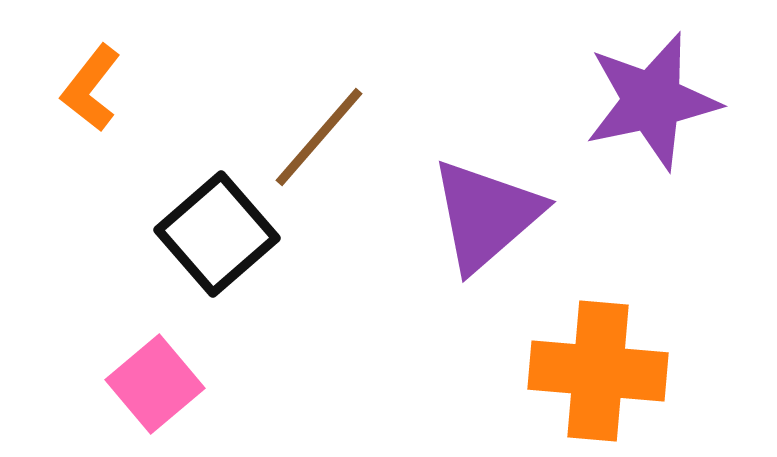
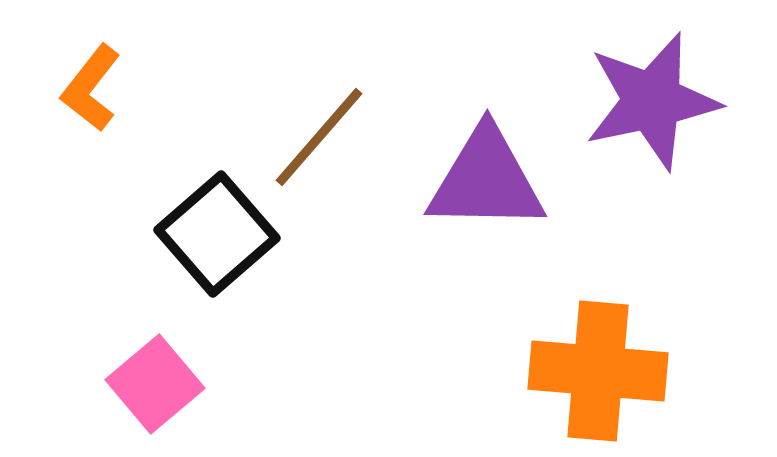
purple triangle: moved 35 px up; rotated 42 degrees clockwise
